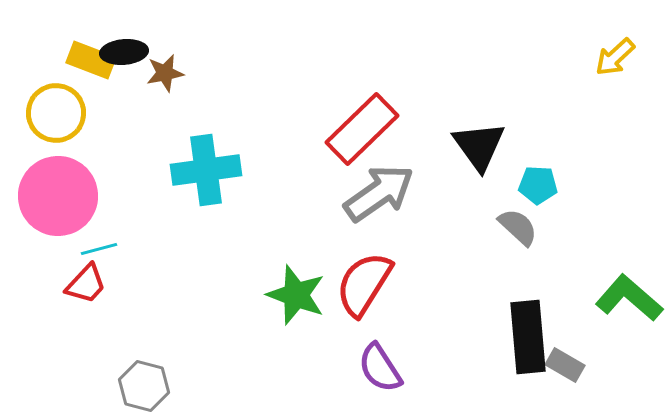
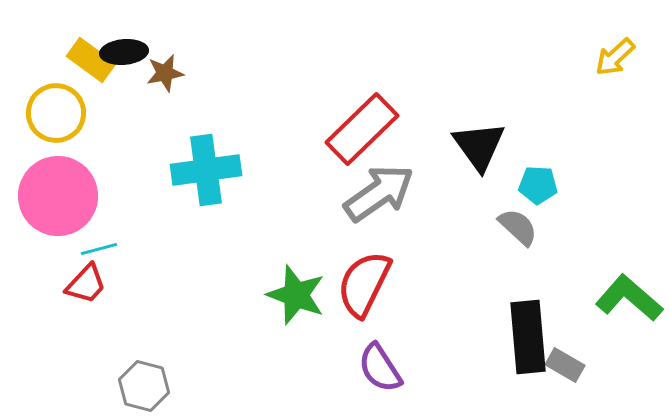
yellow rectangle: rotated 15 degrees clockwise
red semicircle: rotated 6 degrees counterclockwise
